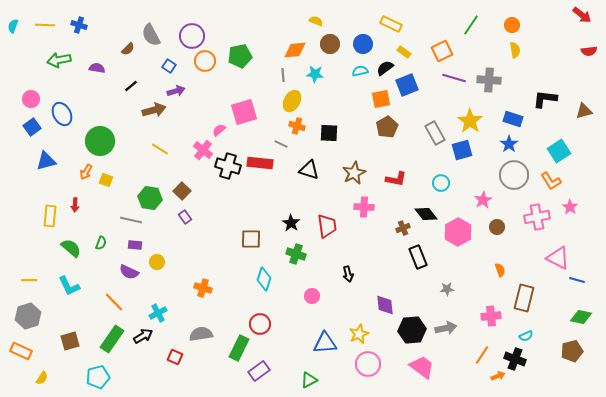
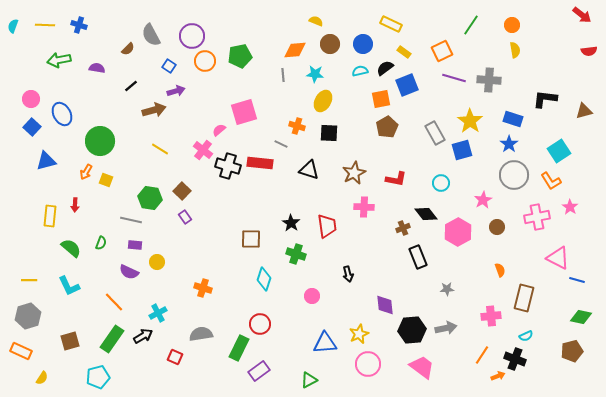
yellow ellipse at (292, 101): moved 31 px right
blue square at (32, 127): rotated 12 degrees counterclockwise
